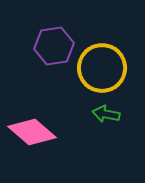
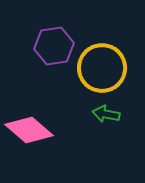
pink diamond: moved 3 px left, 2 px up
